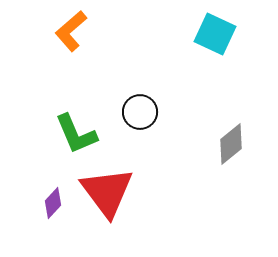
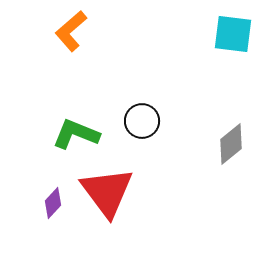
cyan square: moved 18 px right; rotated 18 degrees counterclockwise
black circle: moved 2 px right, 9 px down
green L-shape: rotated 135 degrees clockwise
